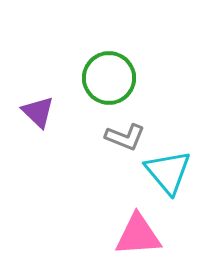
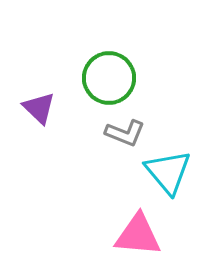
purple triangle: moved 1 px right, 4 px up
gray L-shape: moved 4 px up
pink triangle: rotated 9 degrees clockwise
